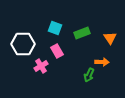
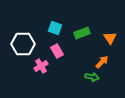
orange arrow: rotated 48 degrees counterclockwise
green arrow: moved 3 px right, 2 px down; rotated 104 degrees counterclockwise
